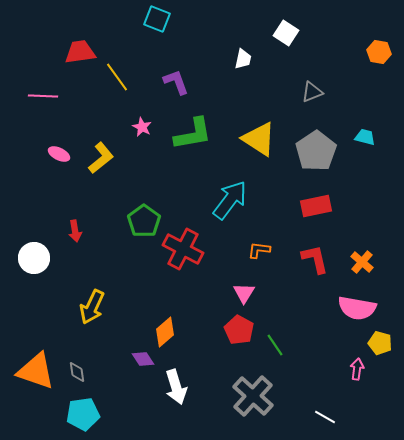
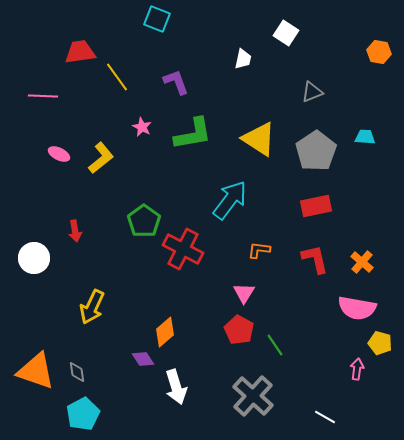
cyan trapezoid: rotated 10 degrees counterclockwise
cyan pentagon: rotated 20 degrees counterclockwise
